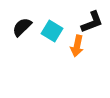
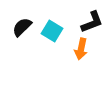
orange arrow: moved 4 px right, 3 px down
